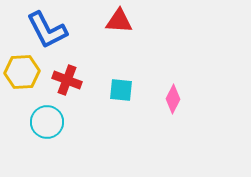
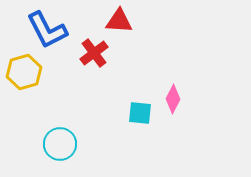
yellow hexagon: moved 2 px right; rotated 12 degrees counterclockwise
red cross: moved 27 px right, 27 px up; rotated 32 degrees clockwise
cyan square: moved 19 px right, 23 px down
cyan circle: moved 13 px right, 22 px down
